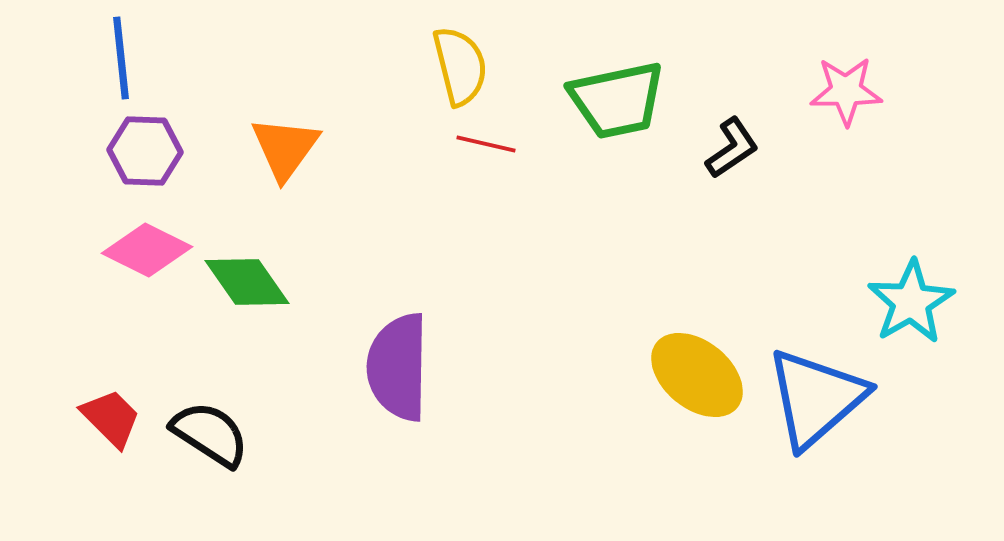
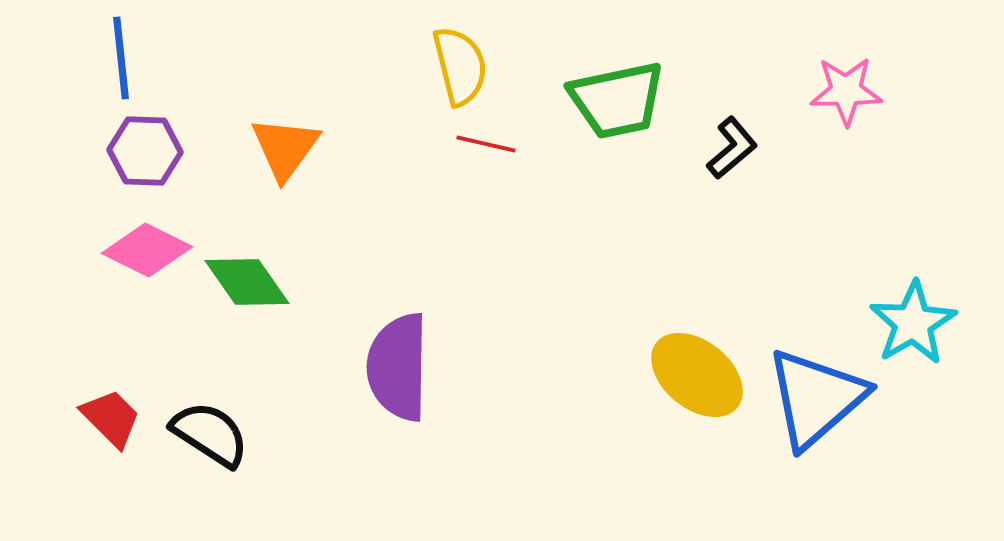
black L-shape: rotated 6 degrees counterclockwise
cyan star: moved 2 px right, 21 px down
